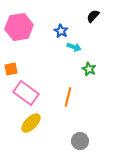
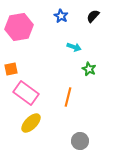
blue star: moved 15 px up
